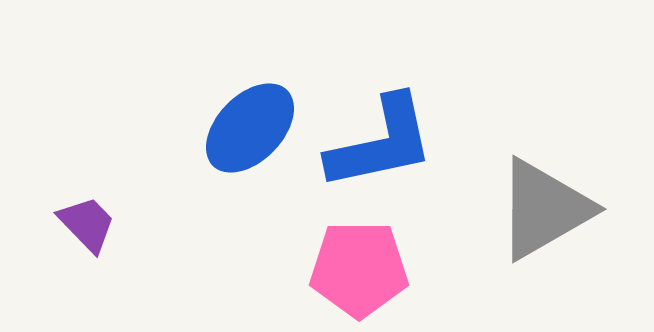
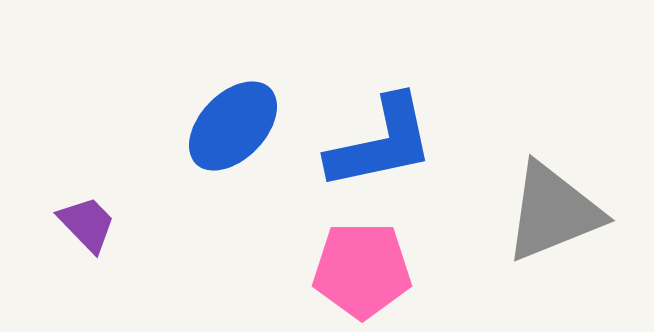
blue ellipse: moved 17 px left, 2 px up
gray triangle: moved 9 px right, 3 px down; rotated 8 degrees clockwise
pink pentagon: moved 3 px right, 1 px down
